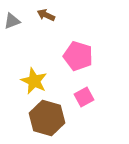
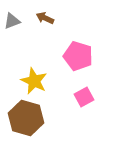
brown arrow: moved 1 px left, 3 px down
brown hexagon: moved 21 px left
